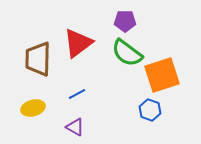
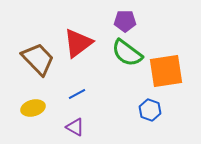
brown trapezoid: rotated 135 degrees clockwise
orange square: moved 4 px right, 4 px up; rotated 9 degrees clockwise
